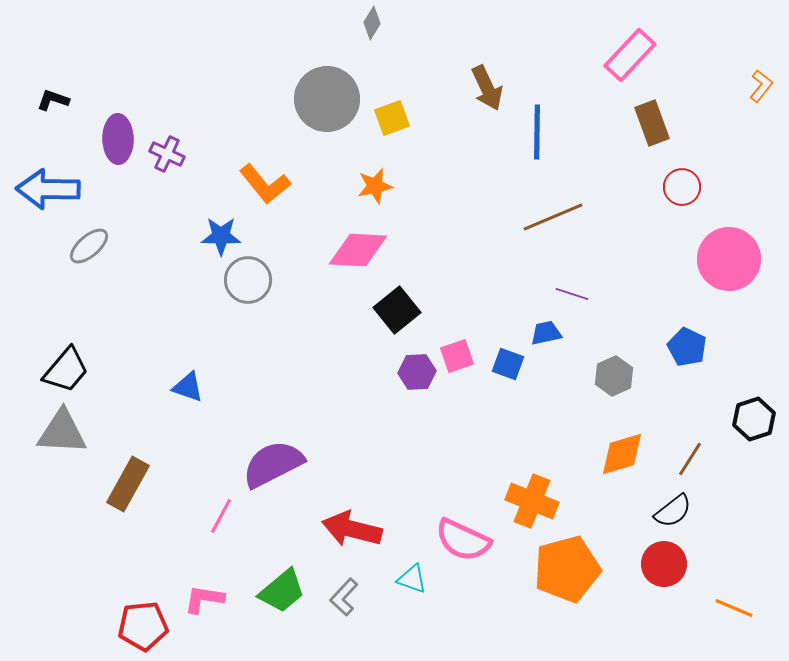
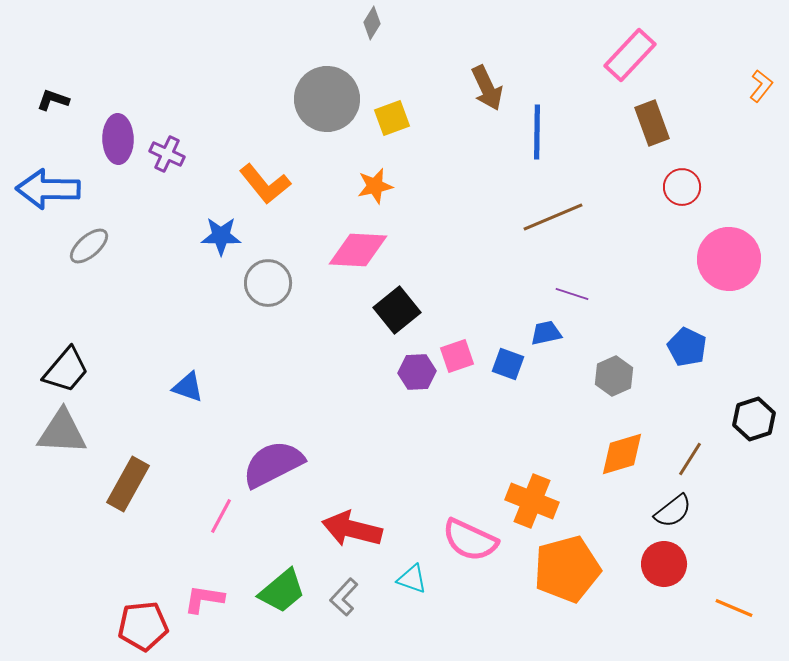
gray circle at (248, 280): moved 20 px right, 3 px down
pink semicircle at (463, 540): moved 7 px right
